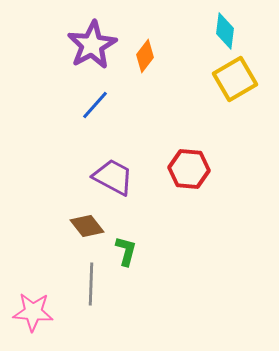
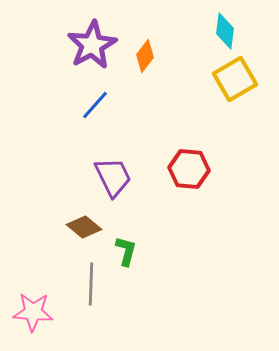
purple trapezoid: rotated 36 degrees clockwise
brown diamond: moved 3 px left, 1 px down; rotated 12 degrees counterclockwise
